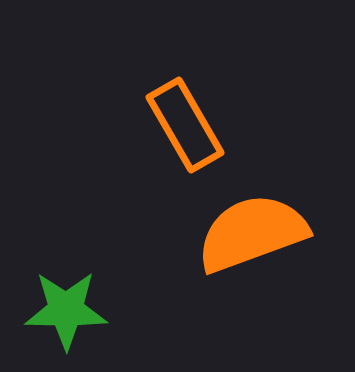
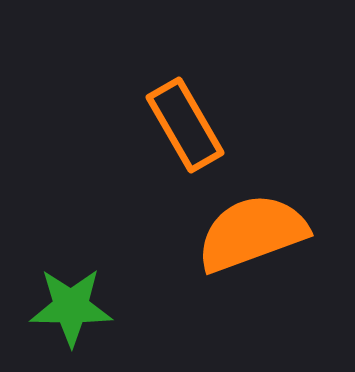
green star: moved 5 px right, 3 px up
